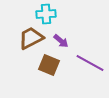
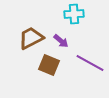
cyan cross: moved 28 px right
